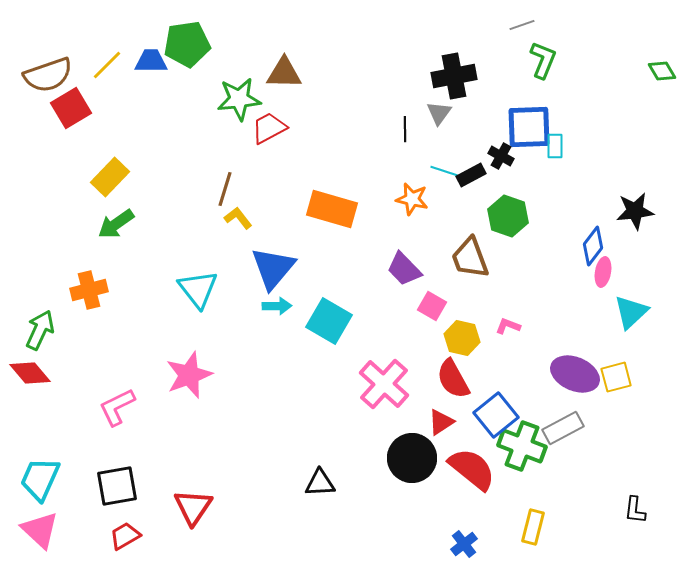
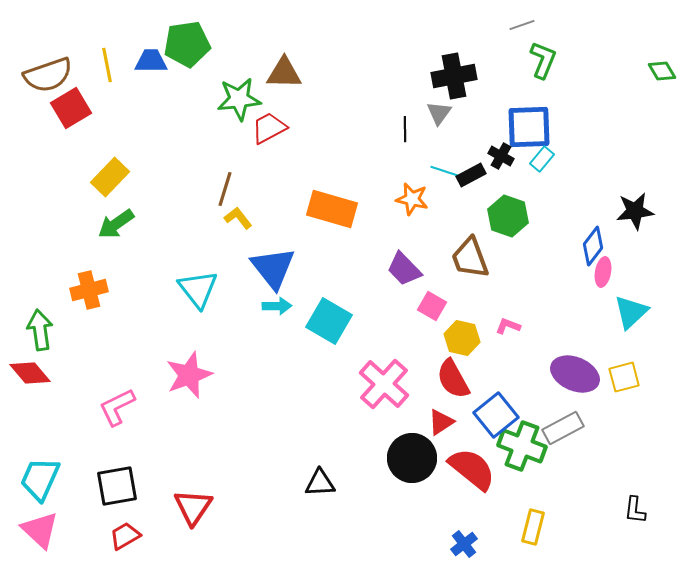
yellow line at (107, 65): rotated 56 degrees counterclockwise
cyan rectangle at (555, 146): moved 13 px left, 13 px down; rotated 40 degrees clockwise
blue triangle at (273, 268): rotated 18 degrees counterclockwise
green arrow at (40, 330): rotated 33 degrees counterclockwise
yellow square at (616, 377): moved 8 px right
